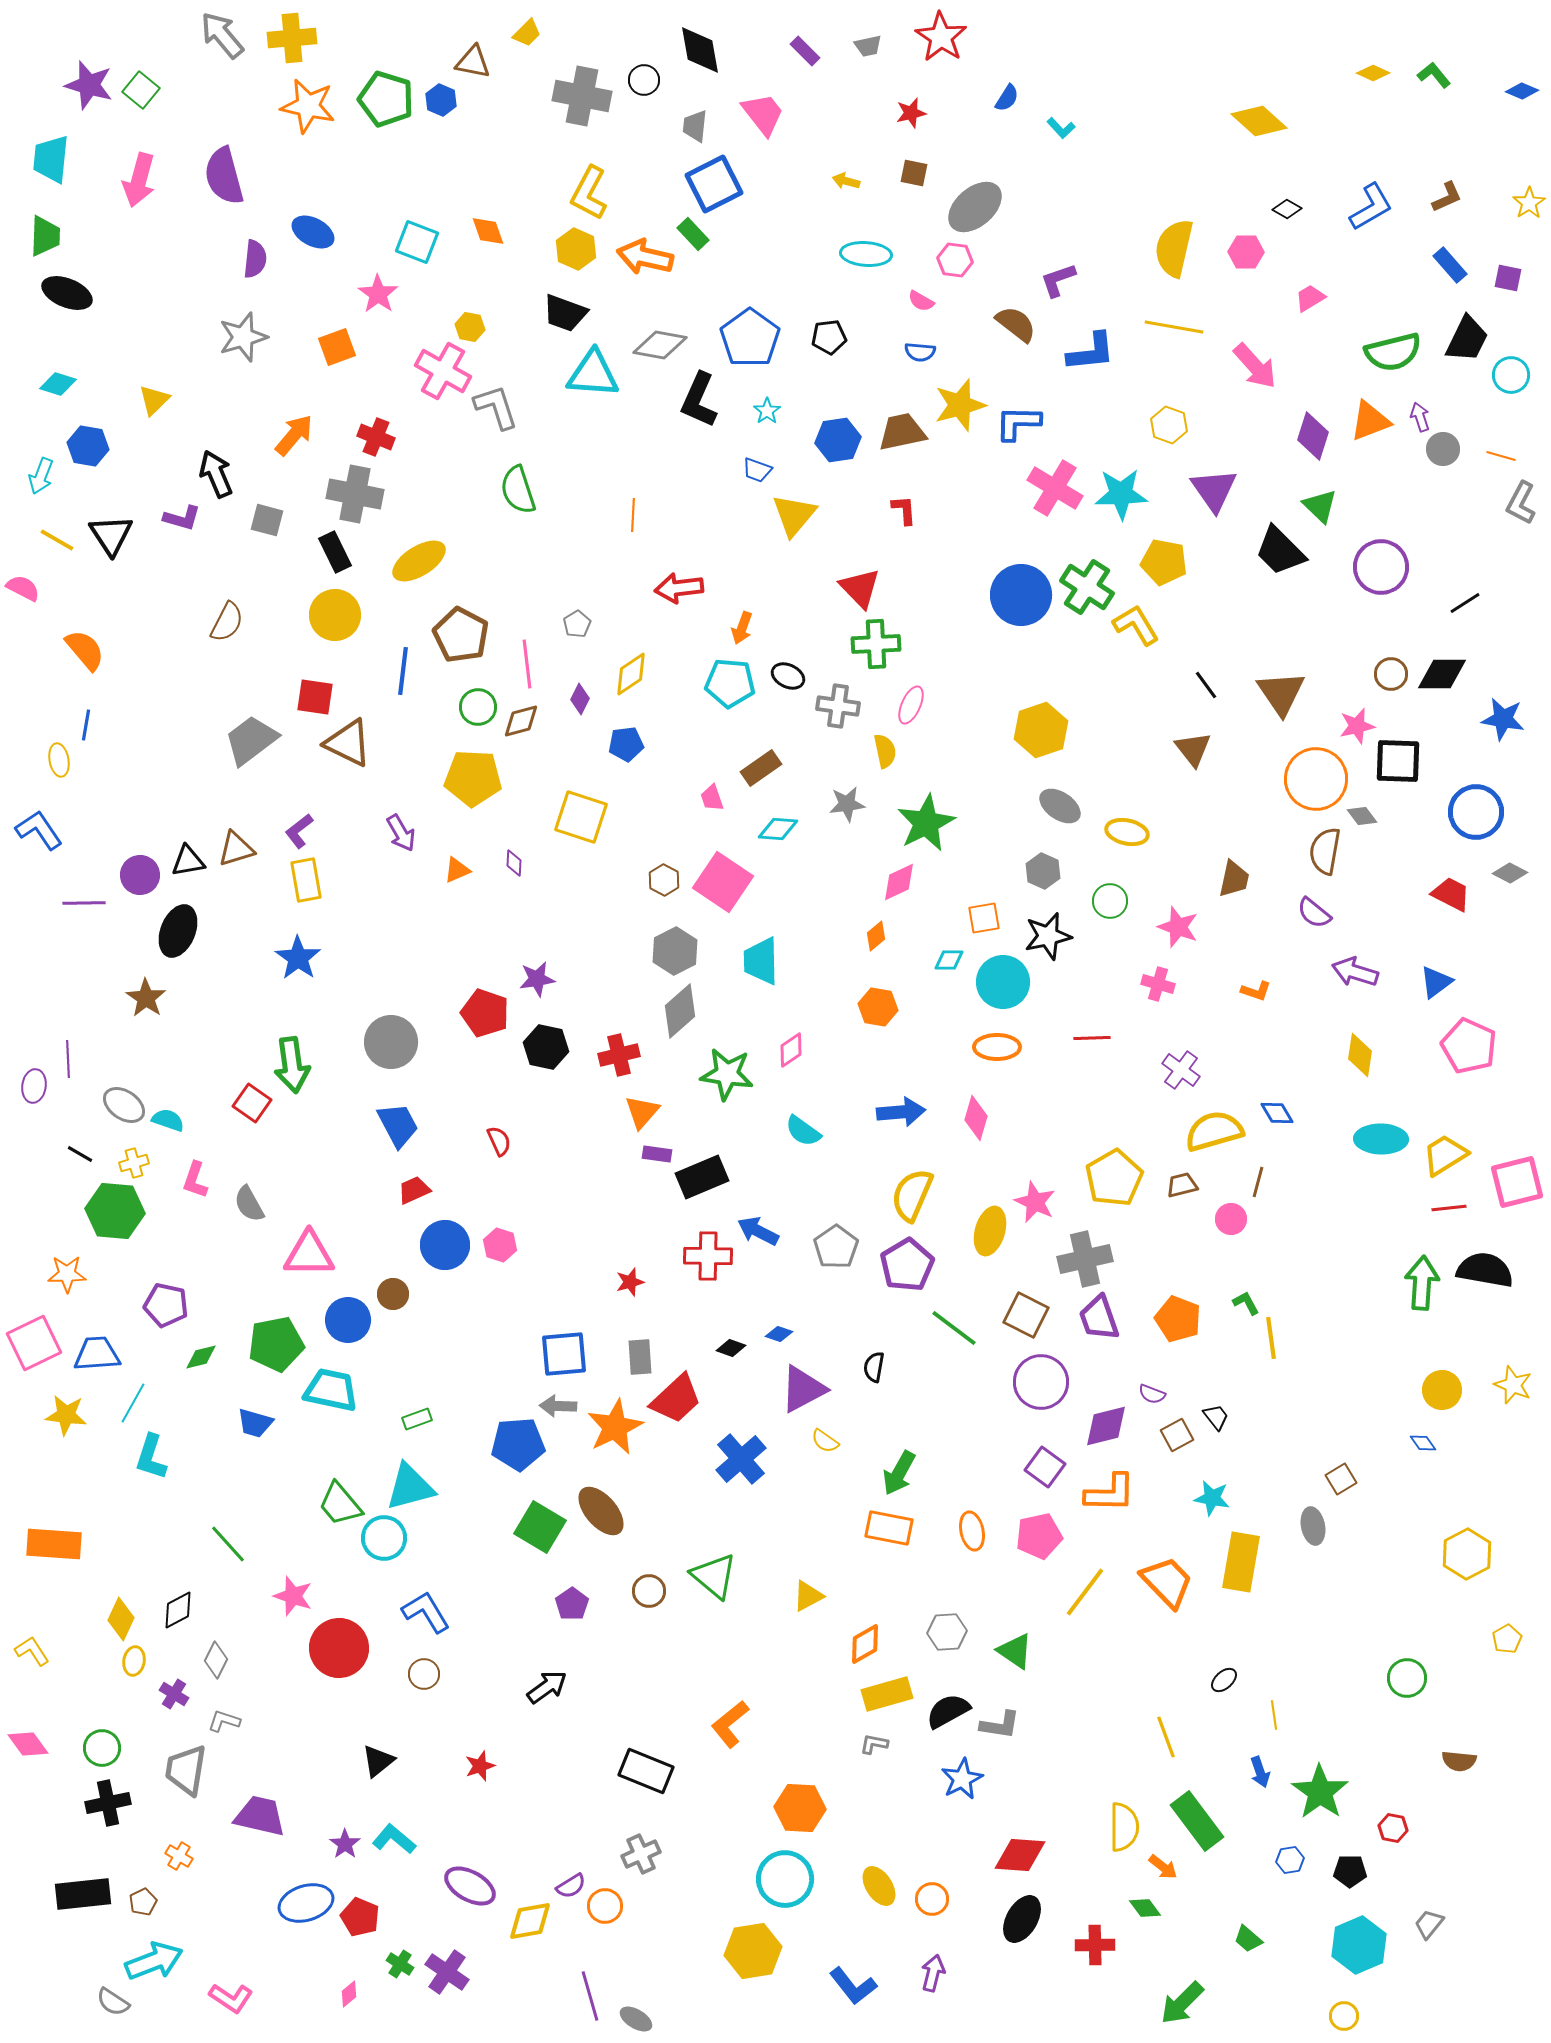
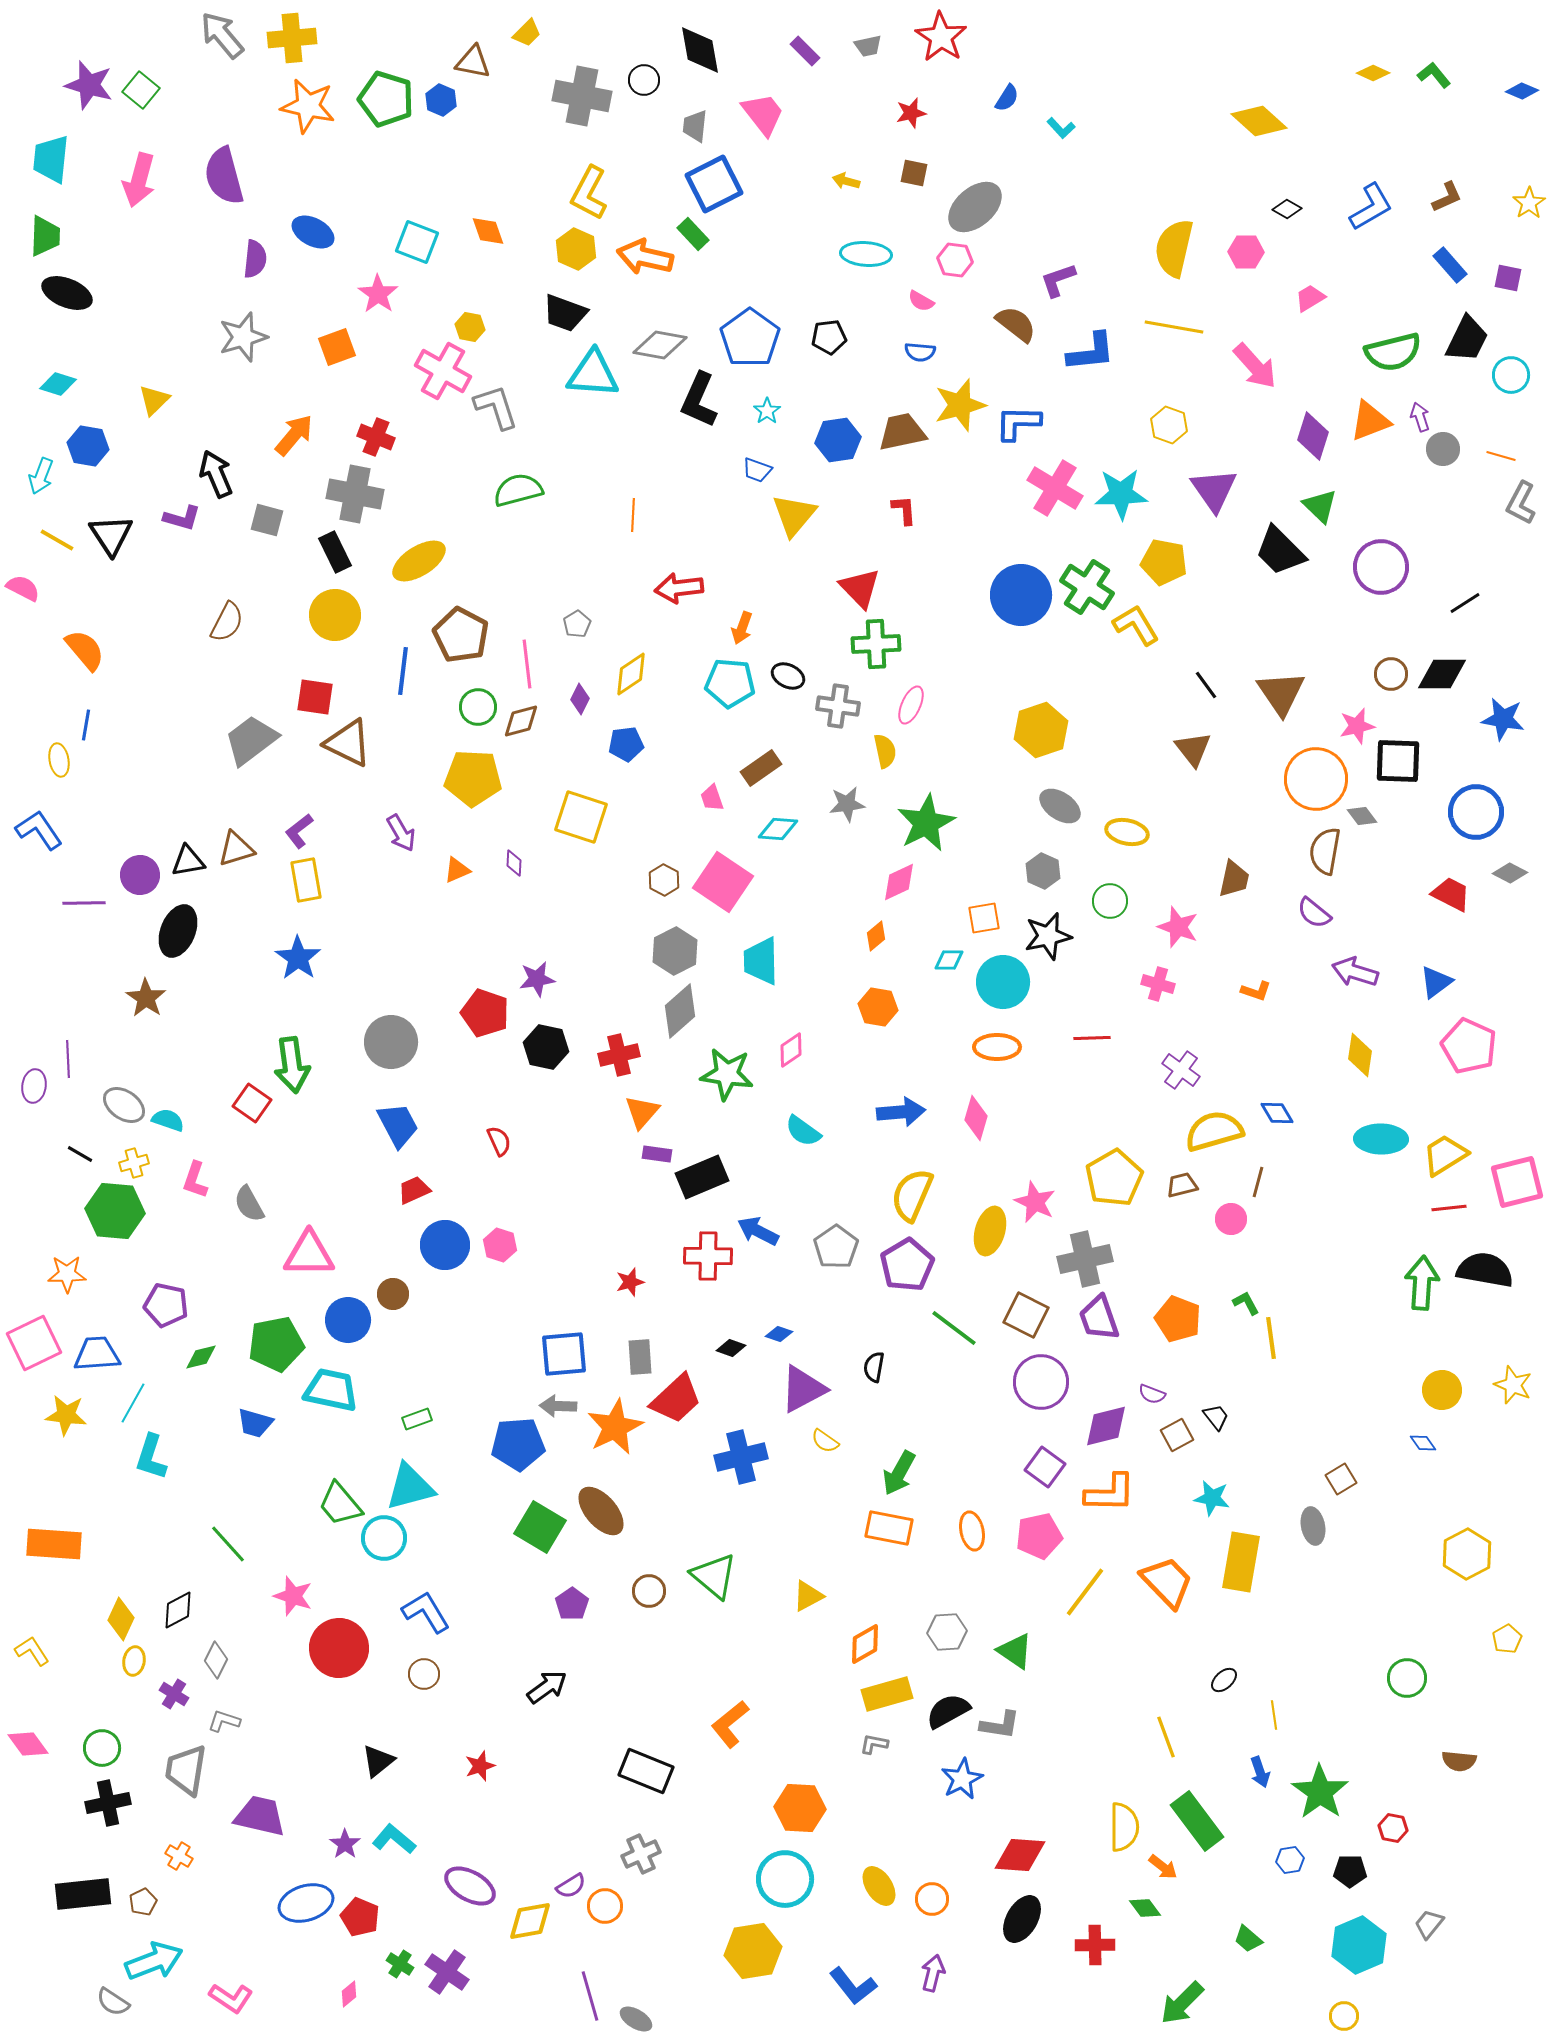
green semicircle at (518, 490): rotated 93 degrees clockwise
blue cross at (741, 1459): moved 2 px up; rotated 27 degrees clockwise
